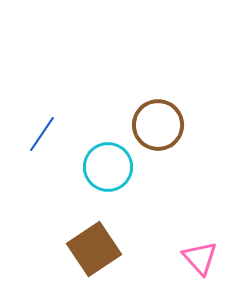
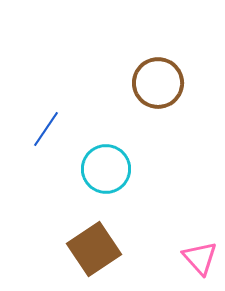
brown circle: moved 42 px up
blue line: moved 4 px right, 5 px up
cyan circle: moved 2 px left, 2 px down
